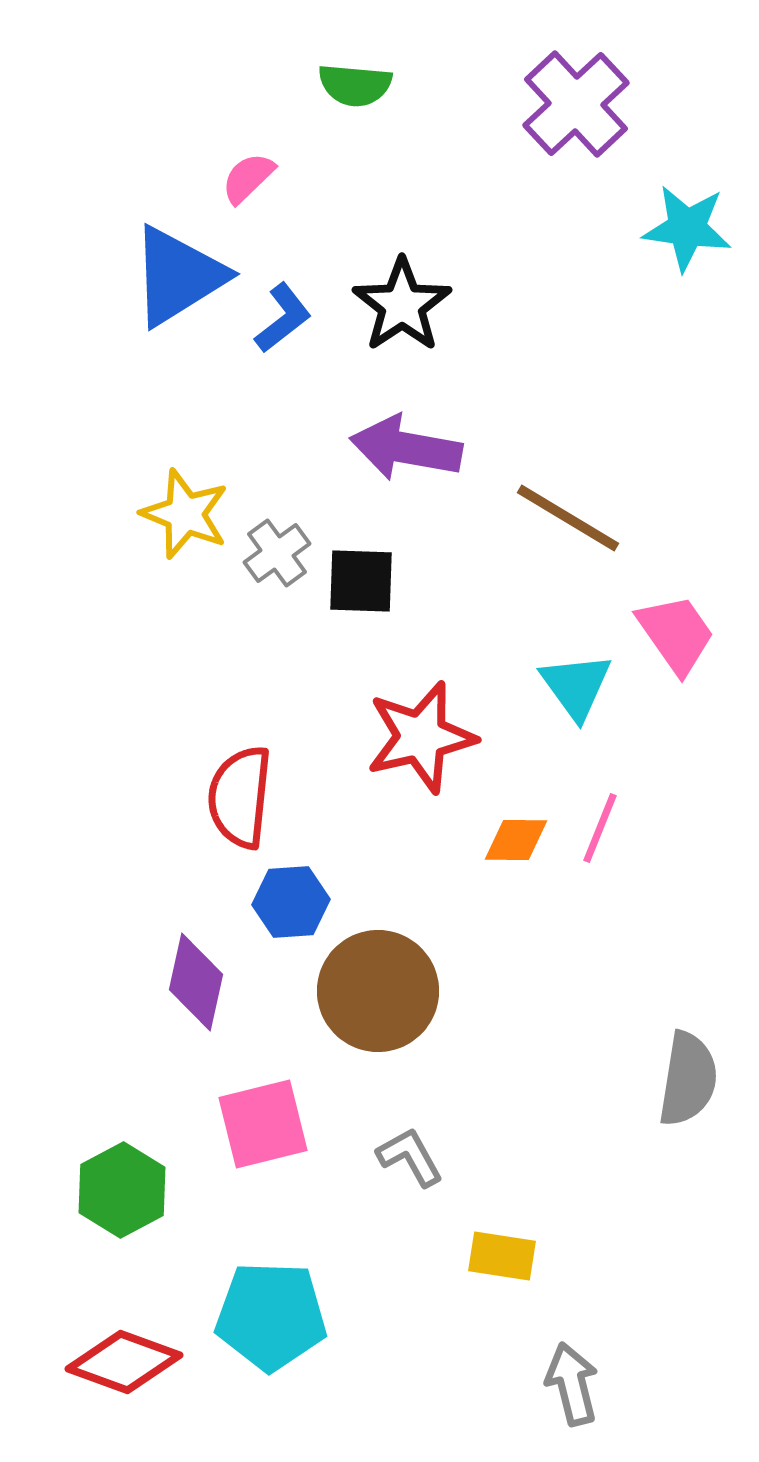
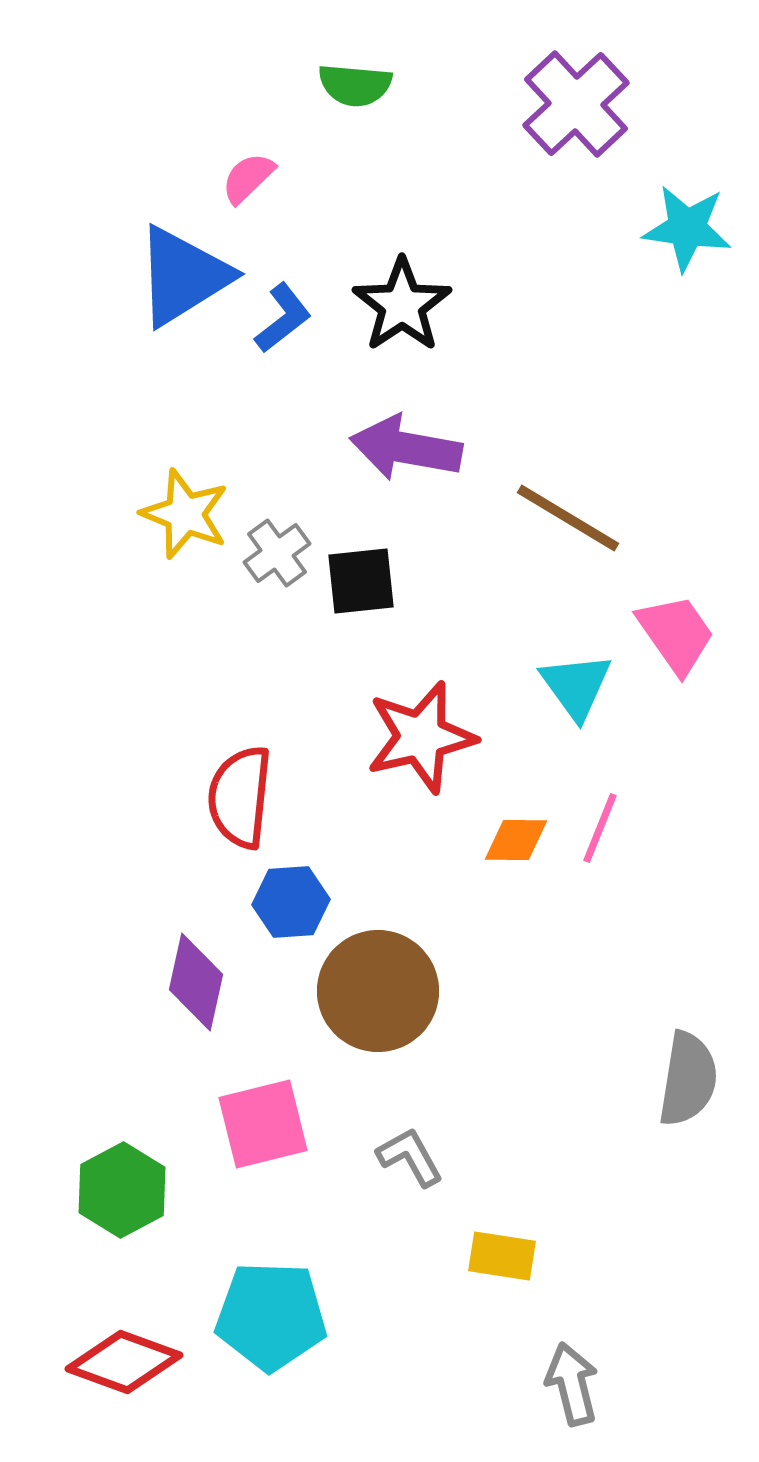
blue triangle: moved 5 px right
black square: rotated 8 degrees counterclockwise
